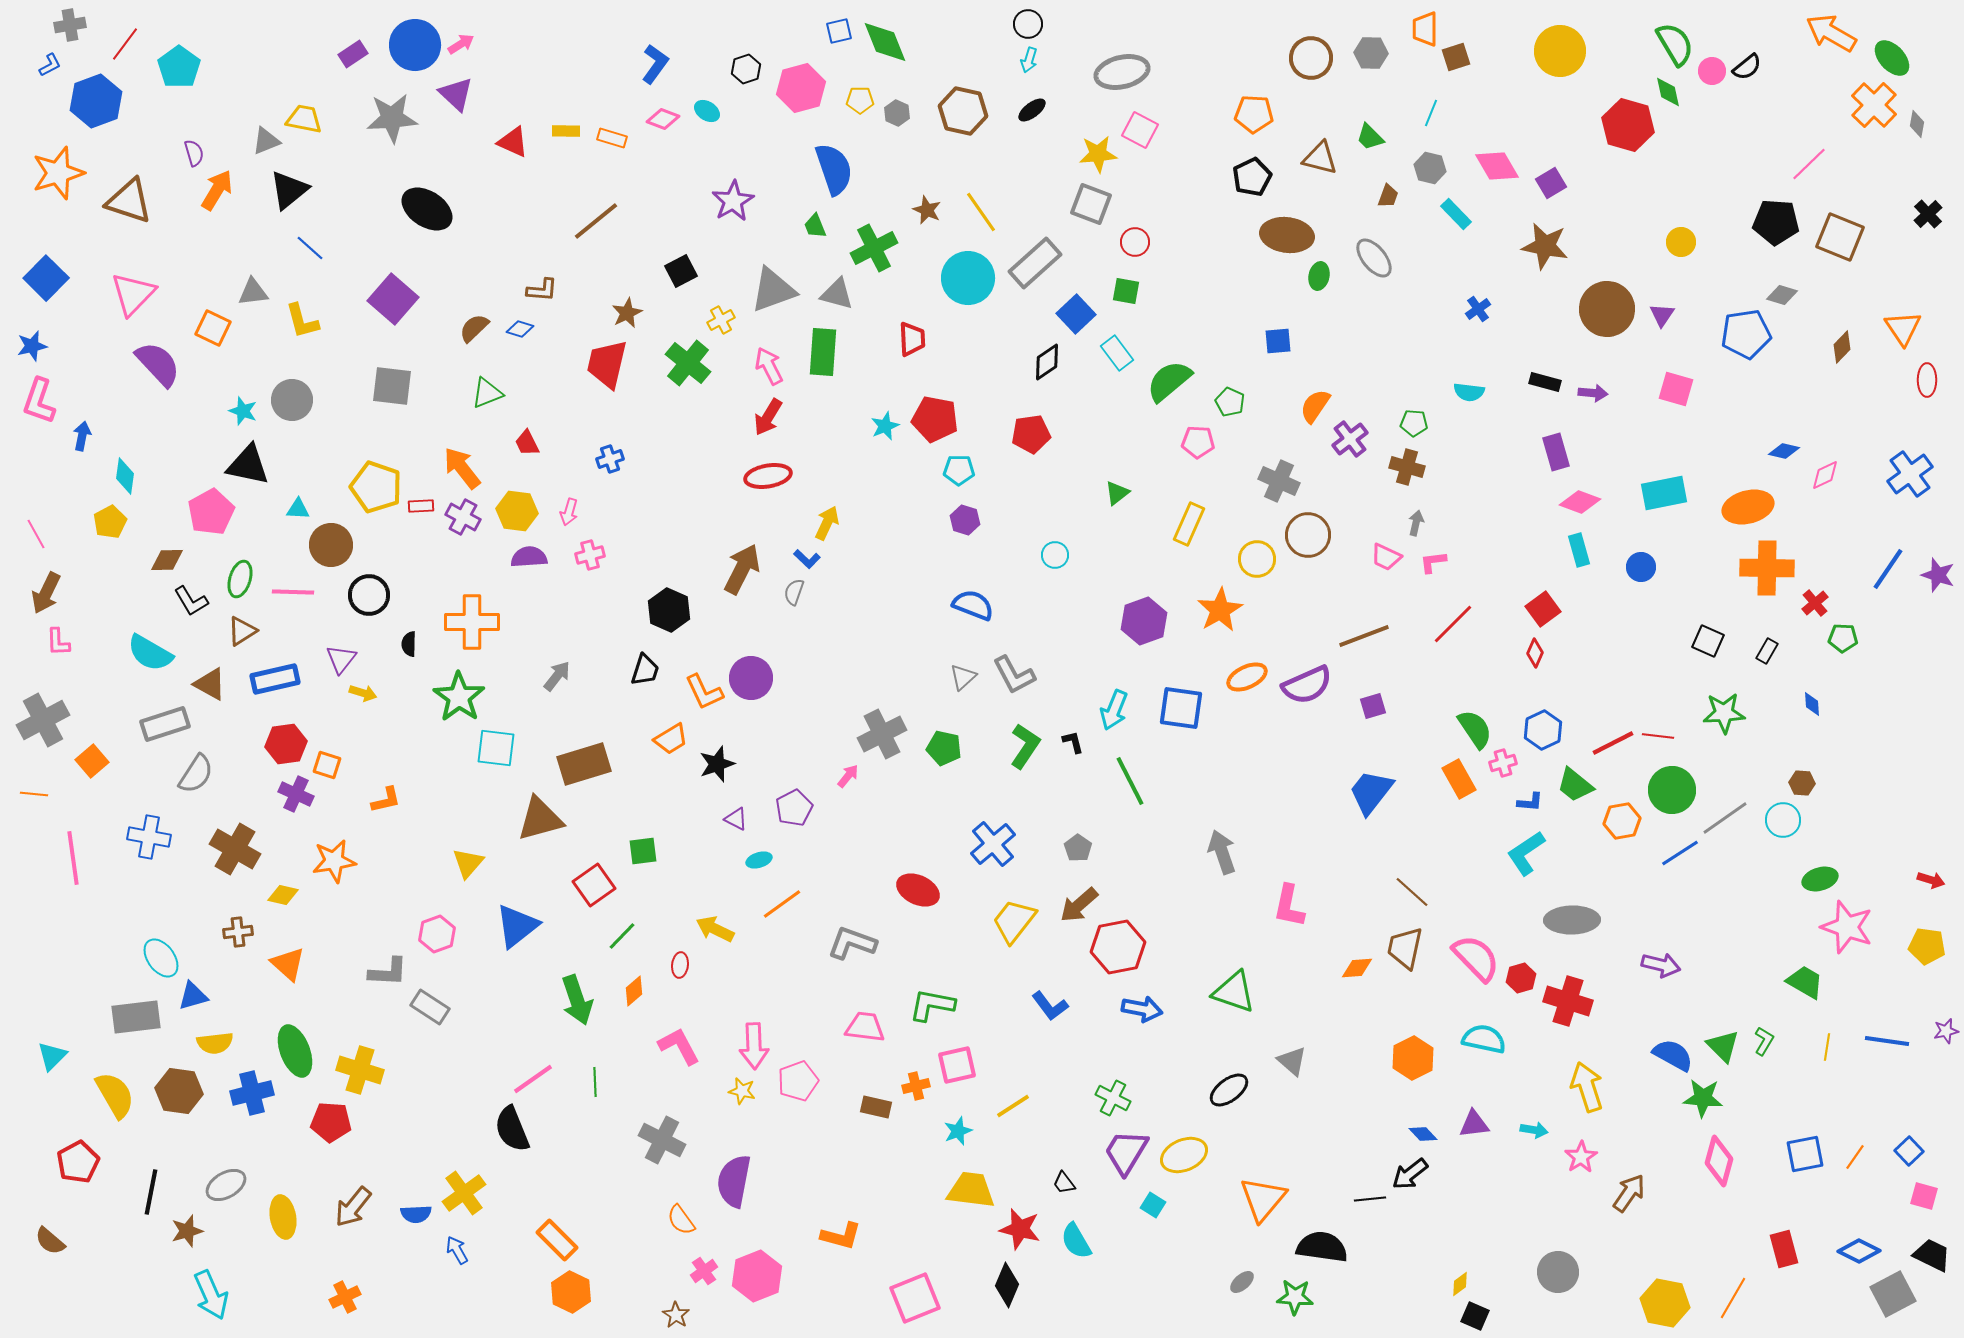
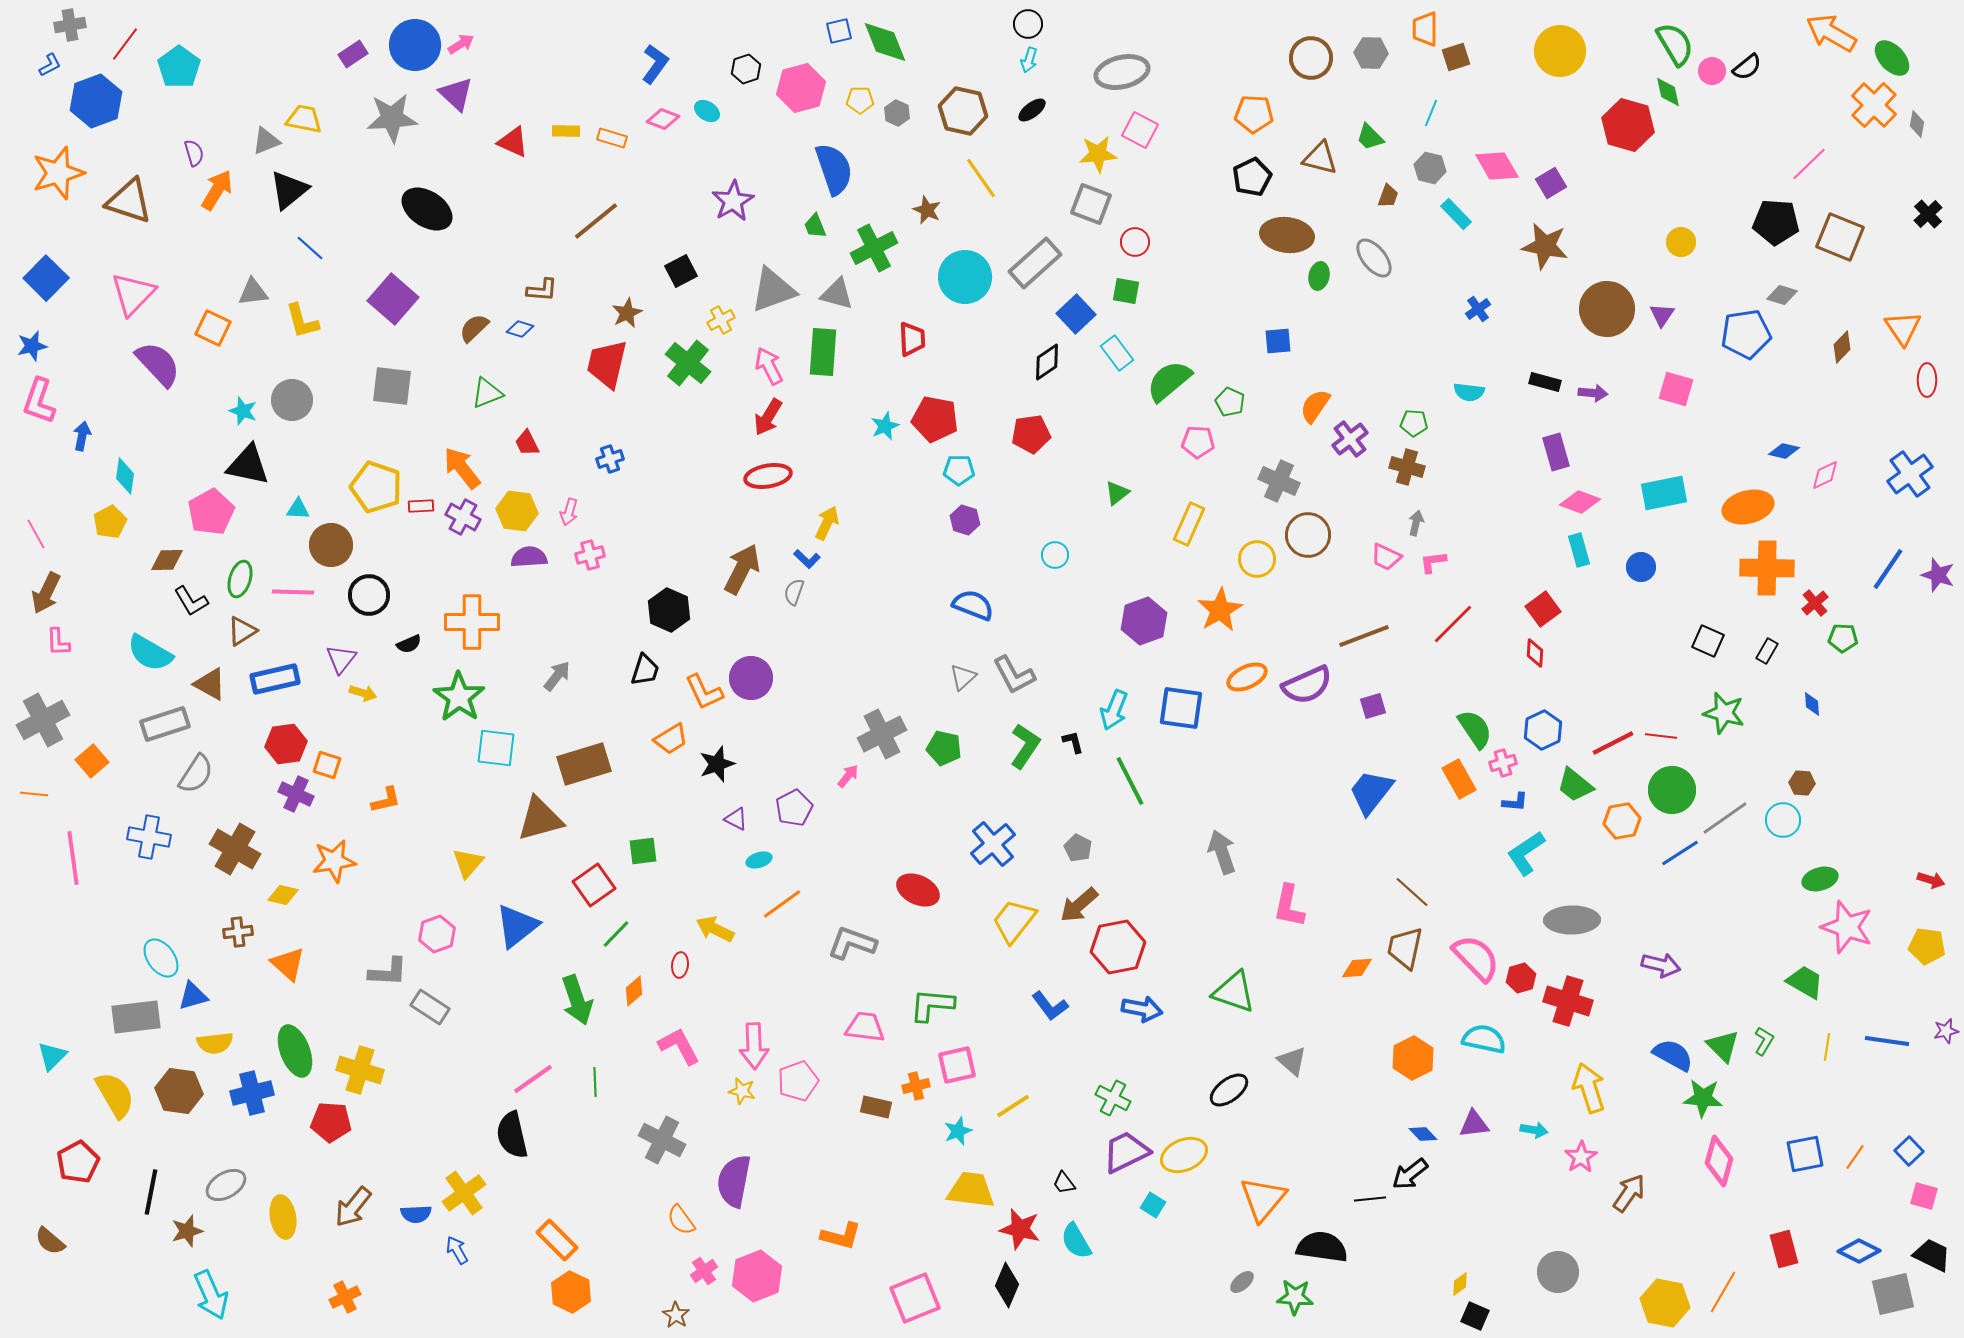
yellow line at (981, 212): moved 34 px up
cyan circle at (968, 278): moved 3 px left, 1 px up
black semicircle at (409, 644): rotated 115 degrees counterclockwise
red diamond at (1535, 653): rotated 20 degrees counterclockwise
green star at (1724, 713): rotated 18 degrees clockwise
red line at (1658, 736): moved 3 px right
blue L-shape at (1530, 802): moved 15 px left
gray pentagon at (1078, 848): rotated 8 degrees counterclockwise
green line at (622, 936): moved 6 px left, 2 px up
green L-shape at (932, 1005): rotated 6 degrees counterclockwise
yellow arrow at (1587, 1087): moved 2 px right, 1 px down
black semicircle at (512, 1129): moved 6 px down; rotated 9 degrees clockwise
purple trapezoid at (1126, 1152): rotated 33 degrees clockwise
gray square at (1893, 1294): rotated 15 degrees clockwise
orange line at (1733, 1298): moved 10 px left, 6 px up
